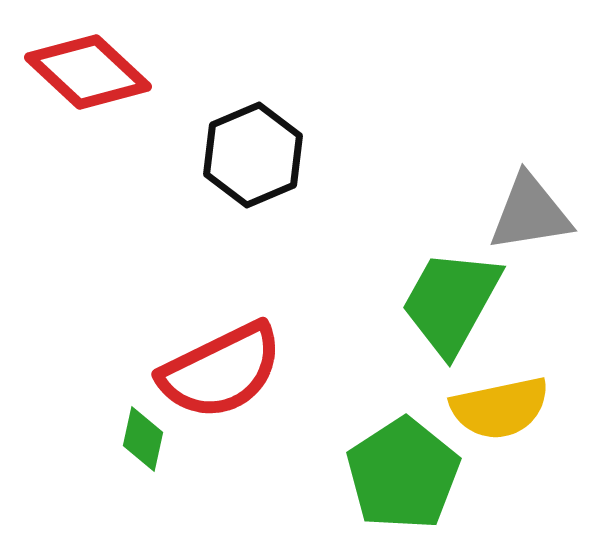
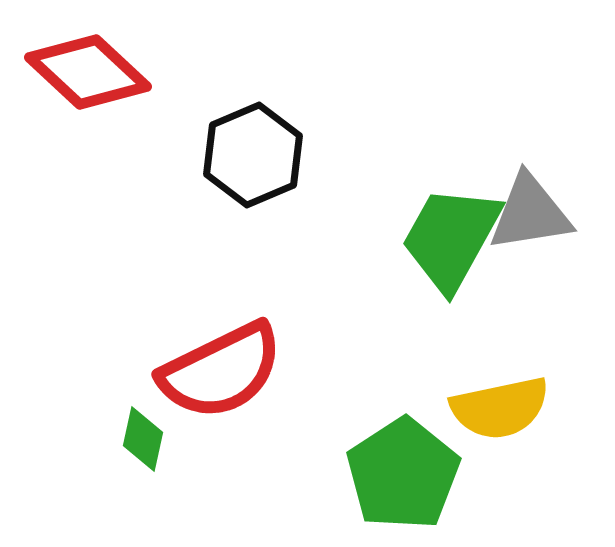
green trapezoid: moved 64 px up
